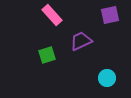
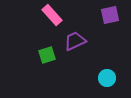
purple trapezoid: moved 6 px left
